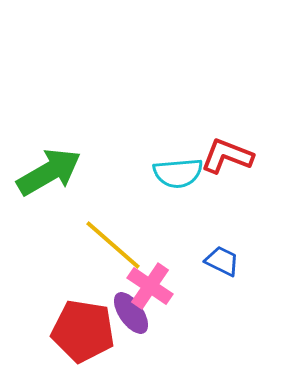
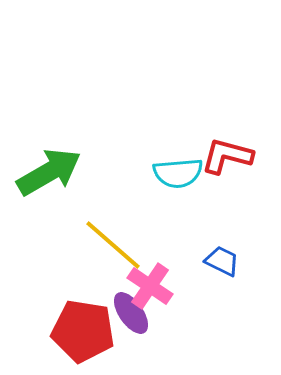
red L-shape: rotated 6 degrees counterclockwise
